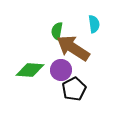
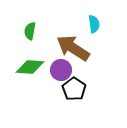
green semicircle: moved 27 px left
green diamond: moved 3 px up
black pentagon: rotated 10 degrees counterclockwise
